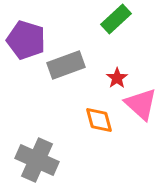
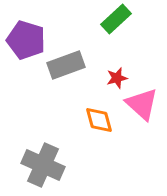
red star: rotated 20 degrees clockwise
pink triangle: moved 1 px right
gray cross: moved 6 px right, 5 px down
